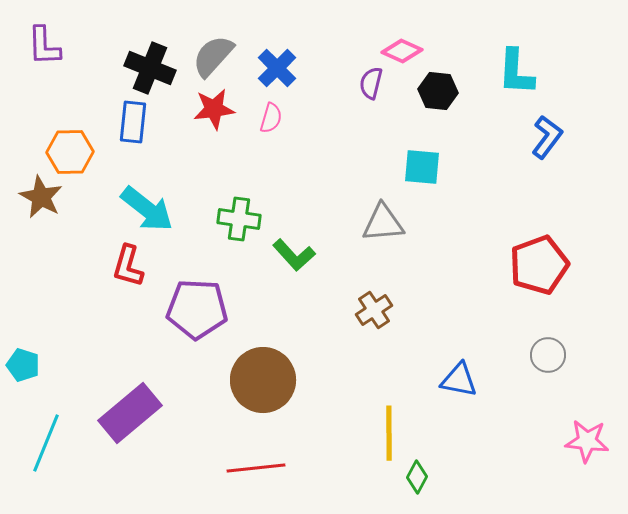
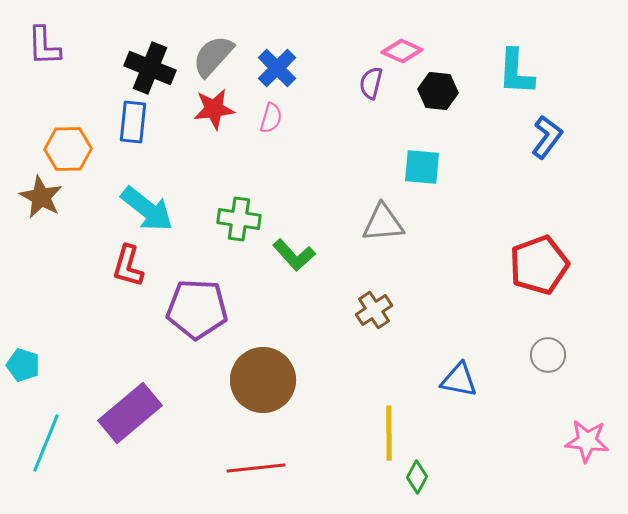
orange hexagon: moved 2 px left, 3 px up
